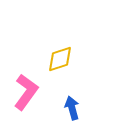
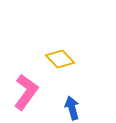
yellow diamond: rotated 64 degrees clockwise
